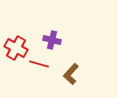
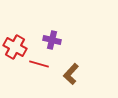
red cross: moved 1 px left, 1 px up
